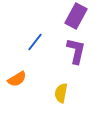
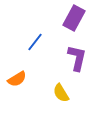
purple rectangle: moved 2 px left, 2 px down
purple L-shape: moved 1 px right, 7 px down
yellow semicircle: rotated 42 degrees counterclockwise
